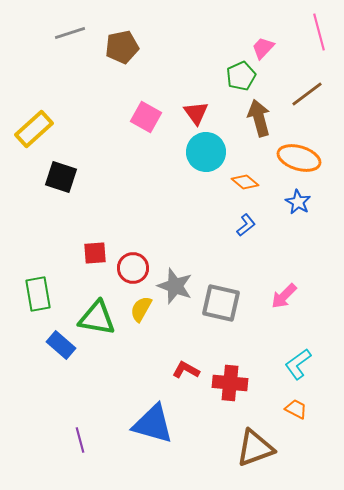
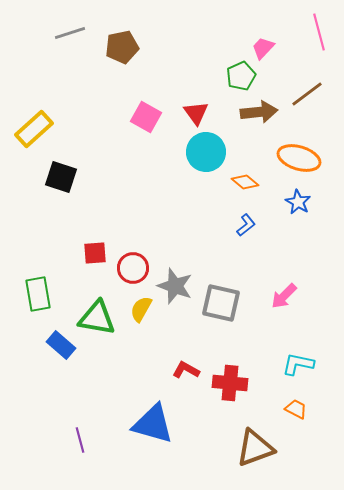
brown arrow: moved 6 px up; rotated 99 degrees clockwise
cyan L-shape: rotated 48 degrees clockwise
